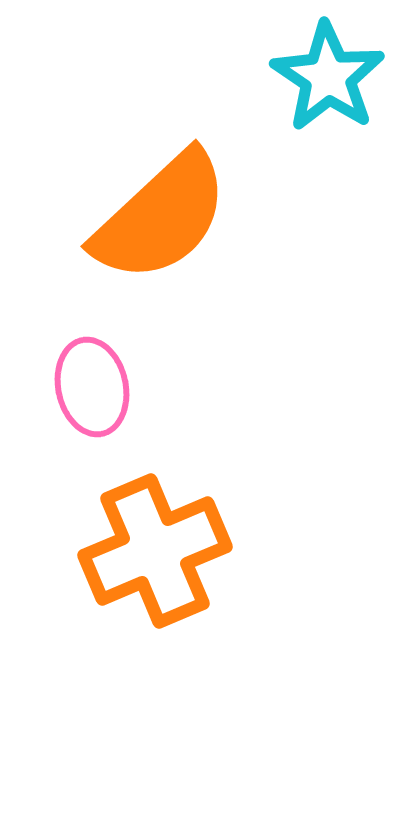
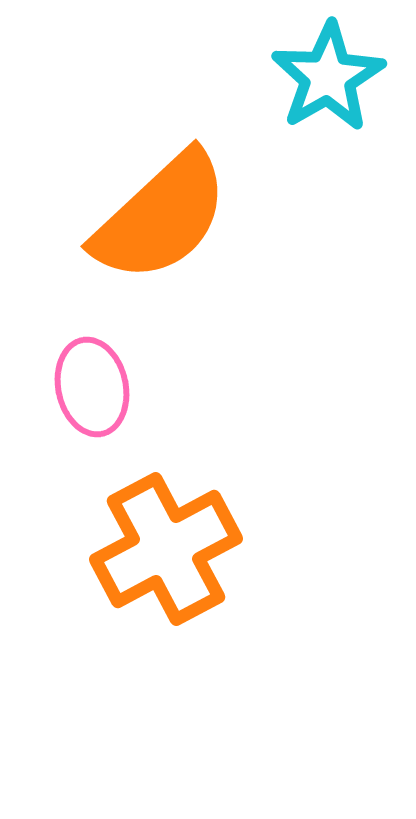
cyan star: rotated 8 degrees clockwise
orange cross: moved 11 px right, 2 px up; rotated 5 degrees counterclockwise
